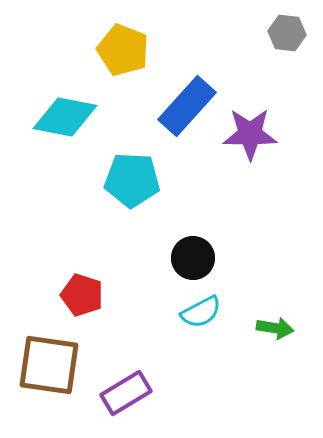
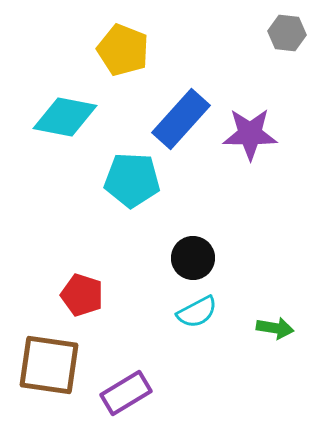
blue rectangle: moved 6 px left, 13 px down
cyan semicircle: moved 4 px left
